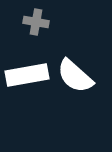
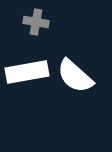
white rectangle: moved 3 px up
